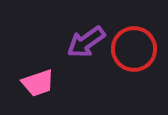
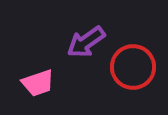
red circle: moved 1 px left, 18 px down
